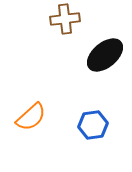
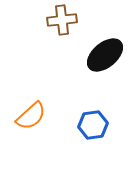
brown cross: moved 3 px left, 1 px down
orange semicircle: moved 1 px up
